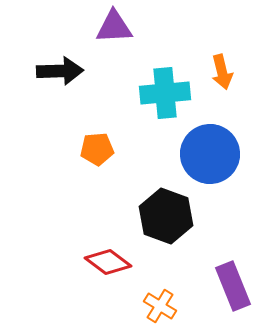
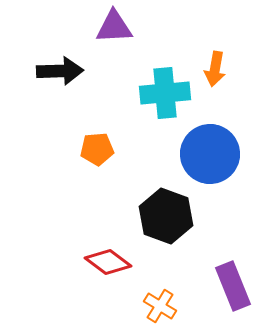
orange arrow: moved 7 px left, 3 px up; rotated 24 degrees clockwise
